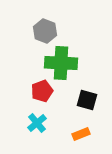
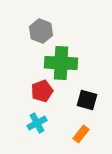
gray hexagon: moved 4 px left
cyan cross: rotated 12 degrees clockwise
orange rectangle: rotated 30 degrees counterclockwise
